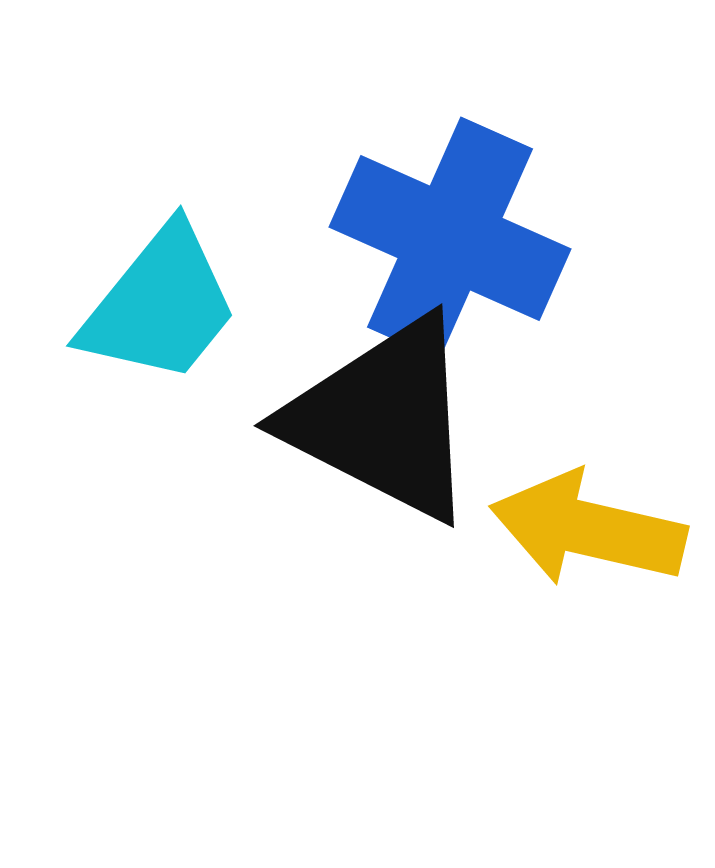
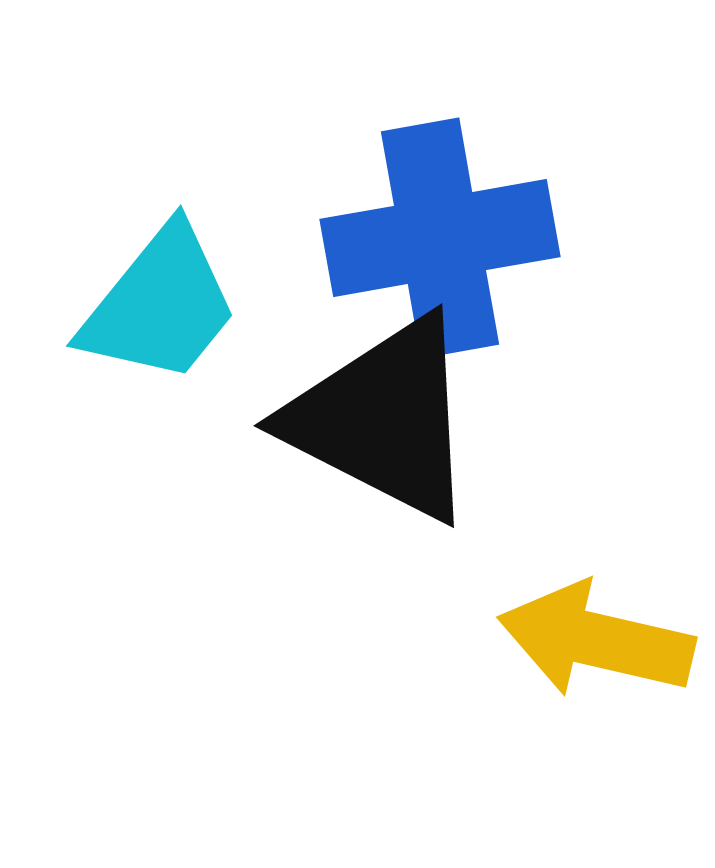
blue cross: moved 10 px left; rotated 34 degrees counterclockwise
yellow arrow: moved 8 px right, 111 px down
